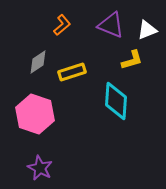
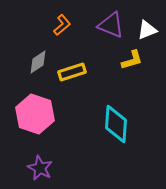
cyan diamond: moved 23 px down
